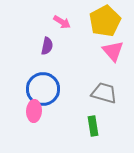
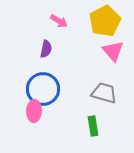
pink arrow: moved 3 px left, 1 px up
purple semicircle: moved 1 px left, 3 px down
